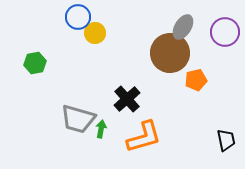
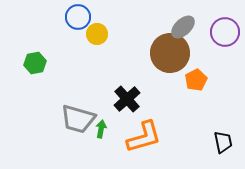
gray ellipse: rotated 15 degrees clockwise
yellow circle: moved 2 px right, 1 px down
orange pentagon: rotated 15 degrees counterclockwise
black trapezoid: moved 3 px left, 2 px down
